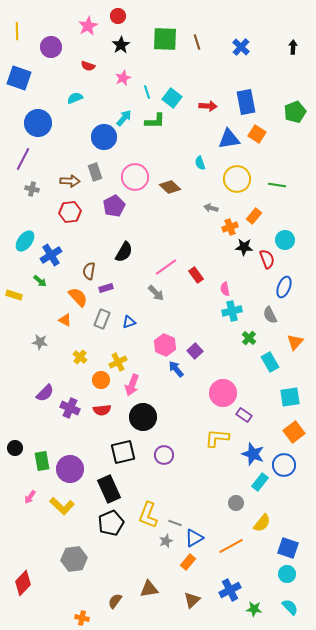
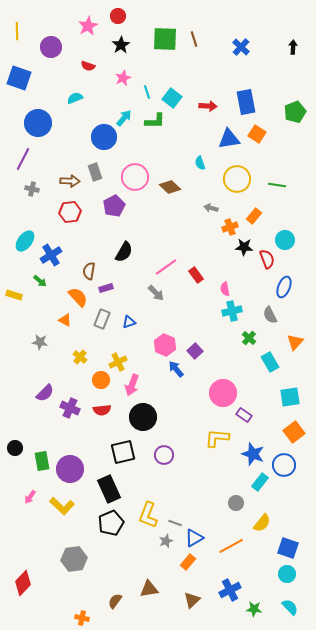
brown line at (197, 42): moved 3 px left, 3 px up
